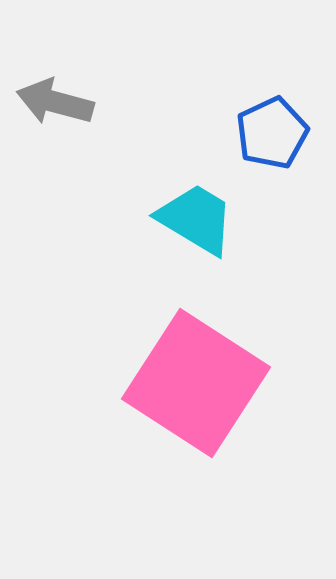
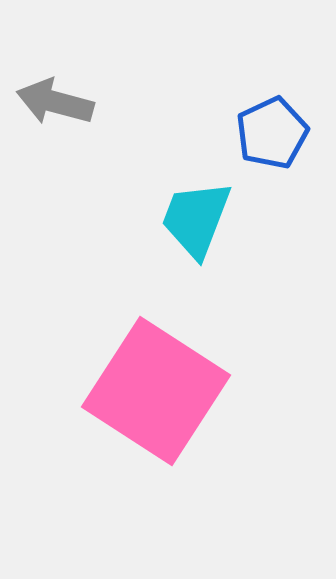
cyan trapezoid: rotated 100 degrees counterclockwise
pink square: moved 40 px left, 8 px down
